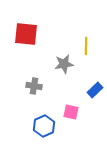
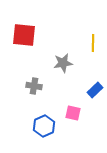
red square: moved 2 px left, 1 px down
yellow line: moved 7 px right, 3 px up
gray star: moved 1 px left, 1 px up
pink square: moved 2 px right, 1 px down
